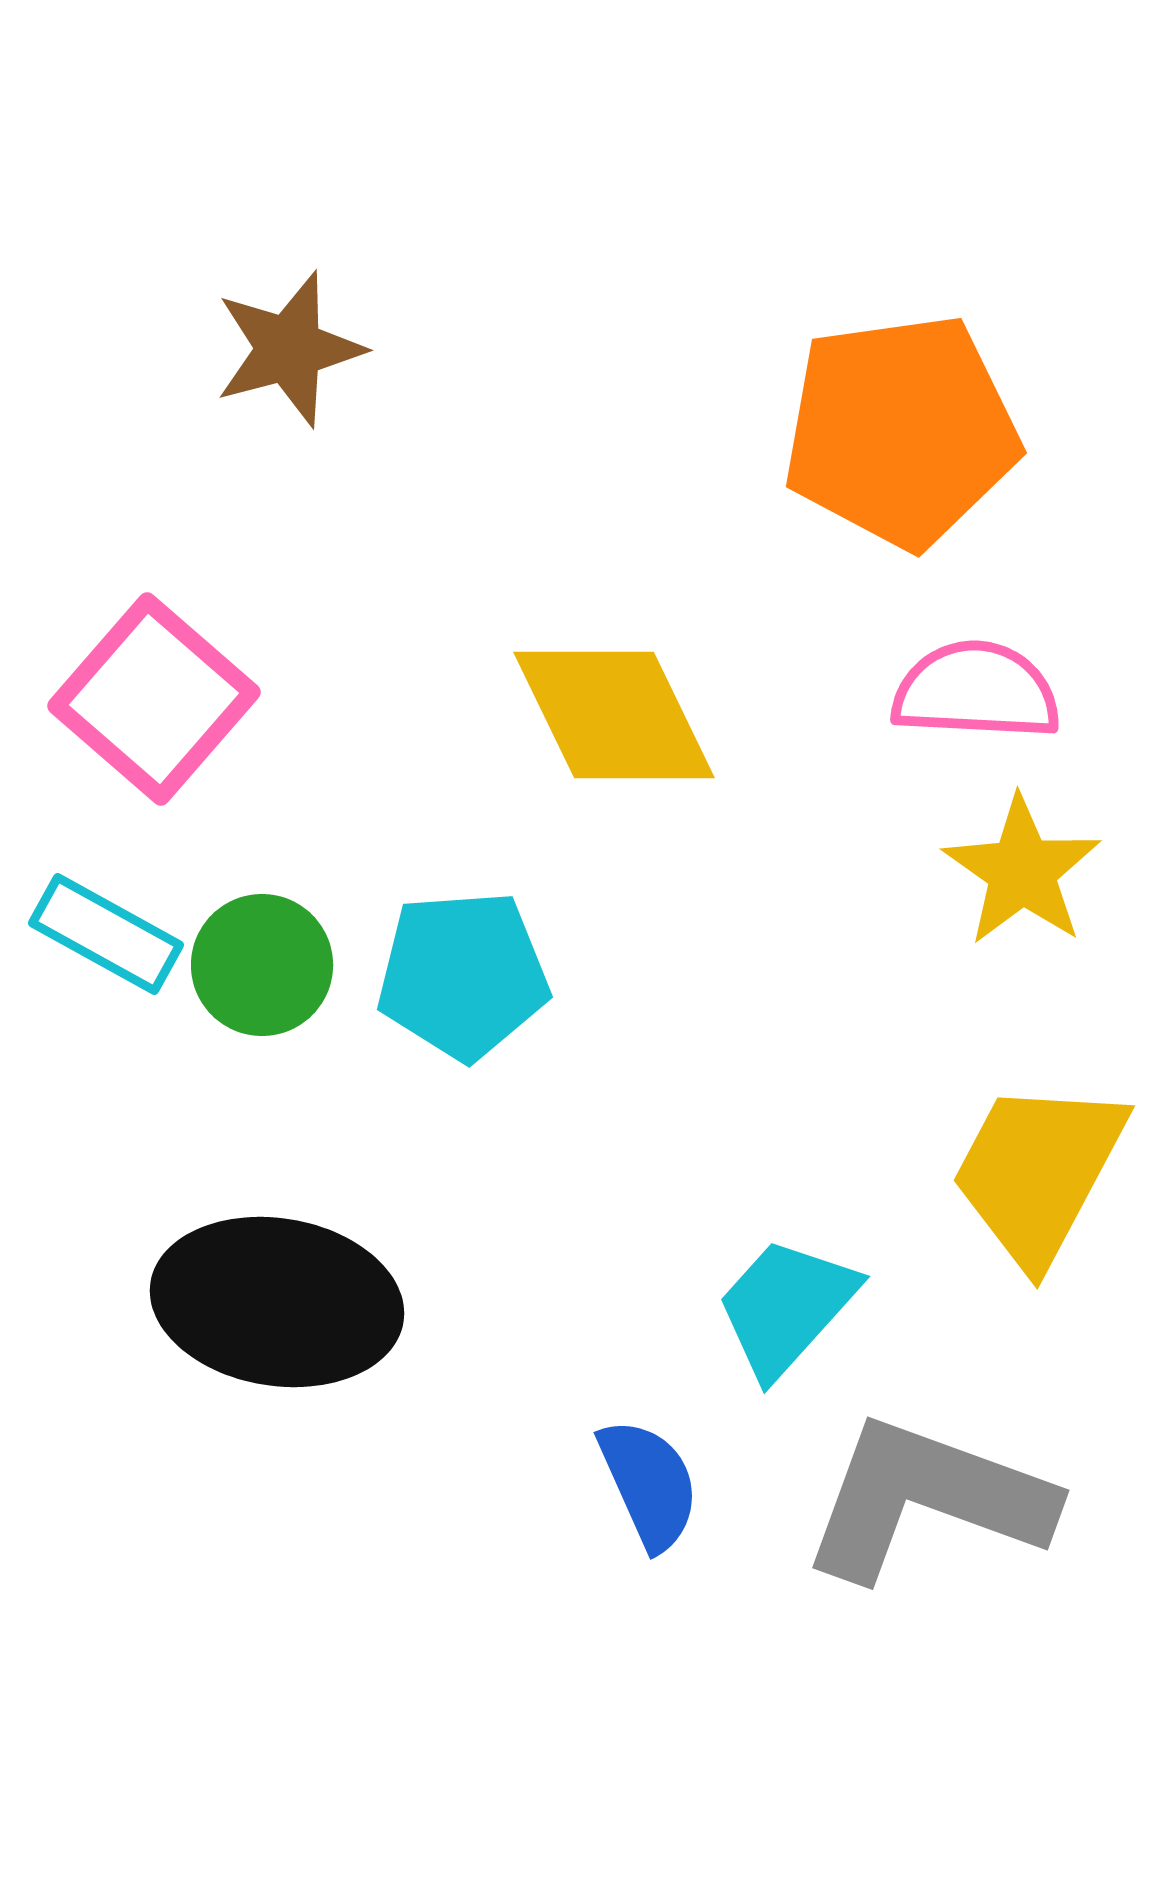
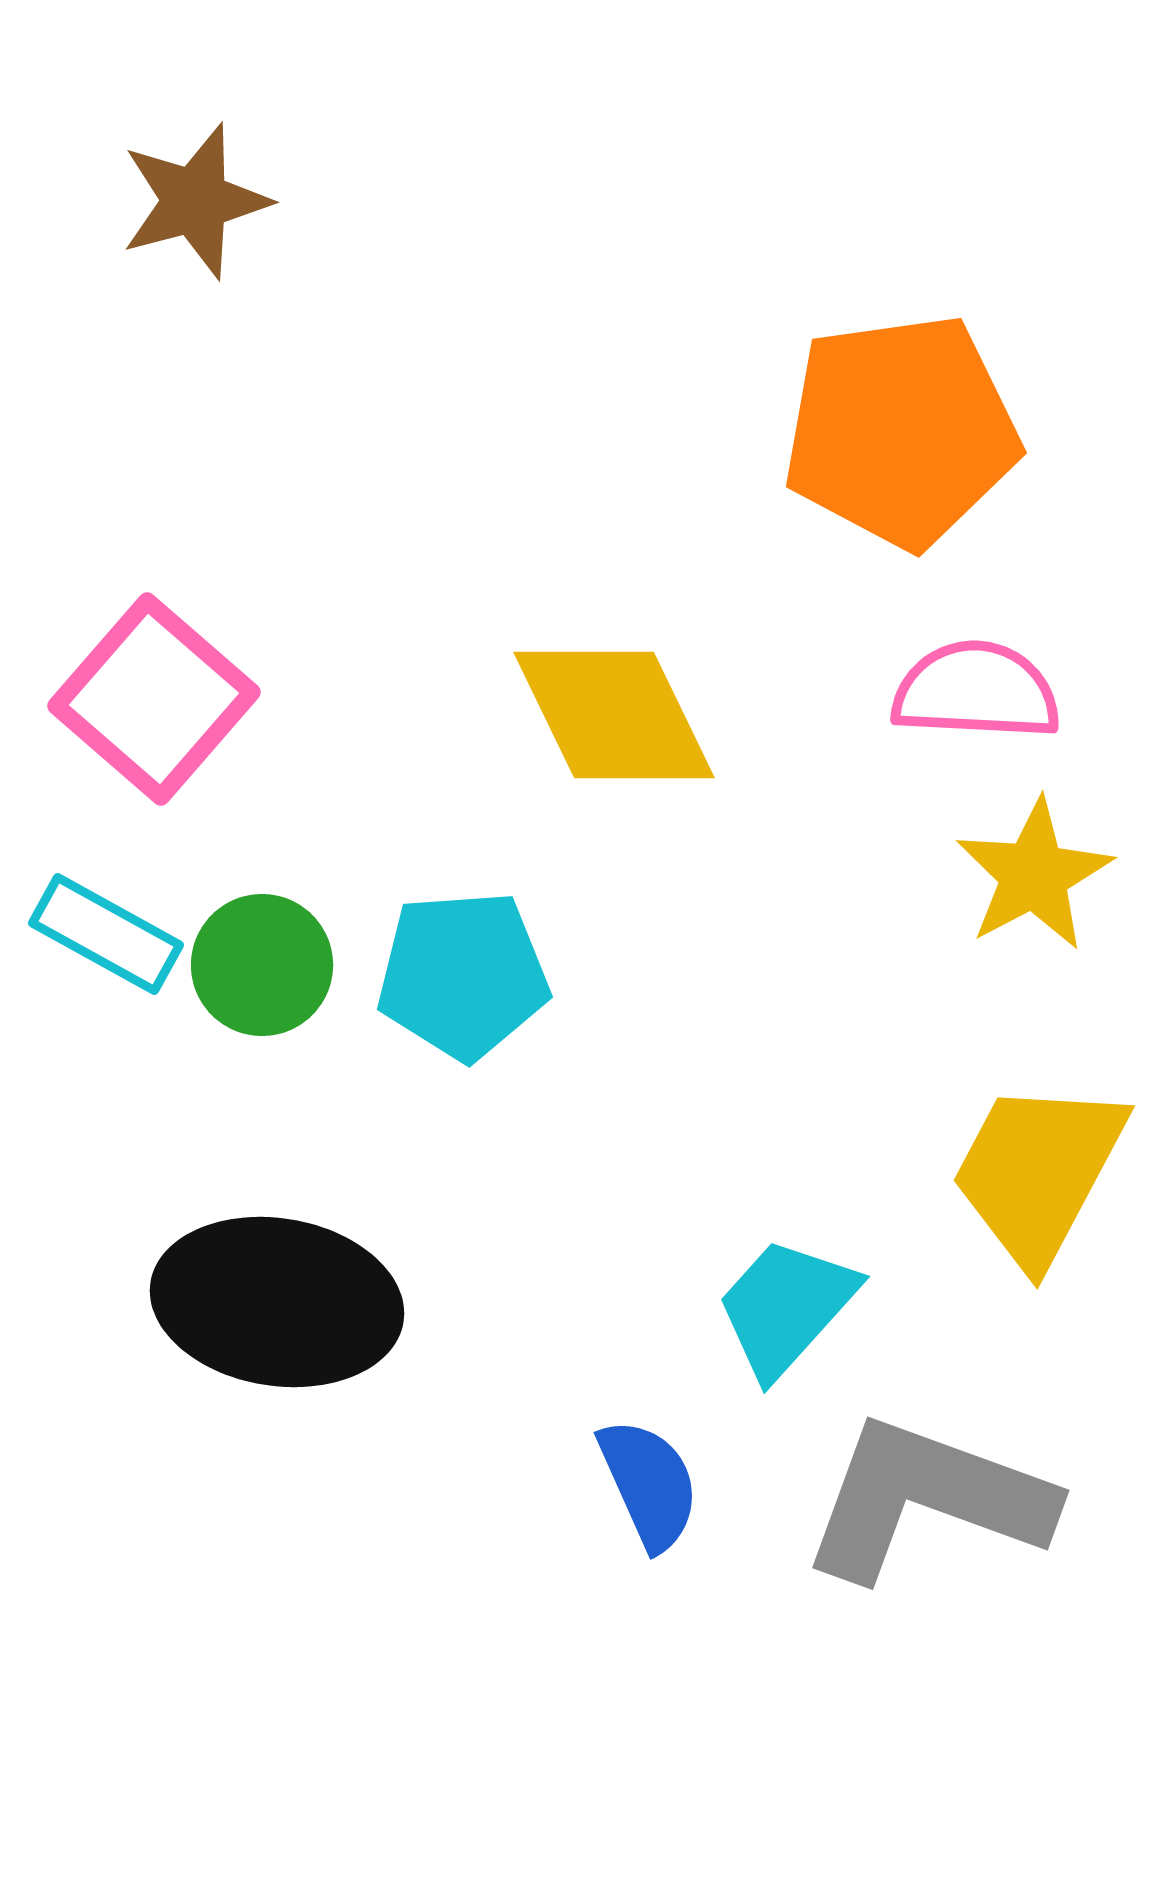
brown star: moved 94 px left, 148 px up
yellow star: moved 12 px right, 4 px down; rotated 9 degrees clockwise
